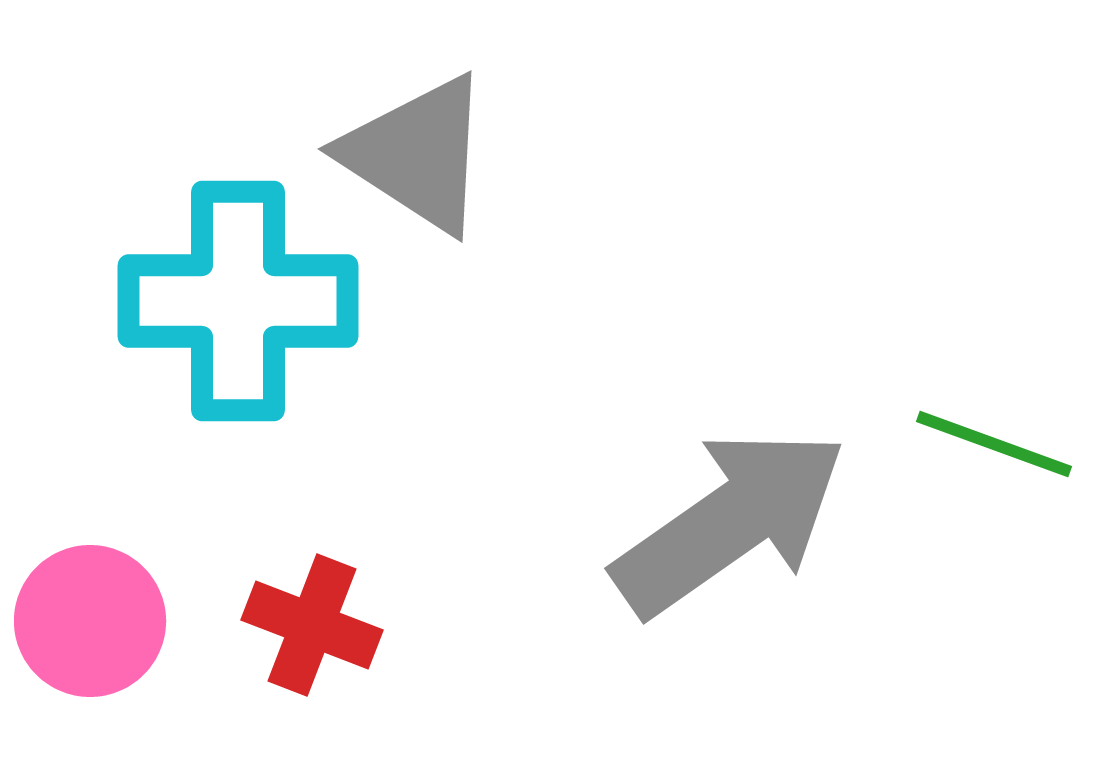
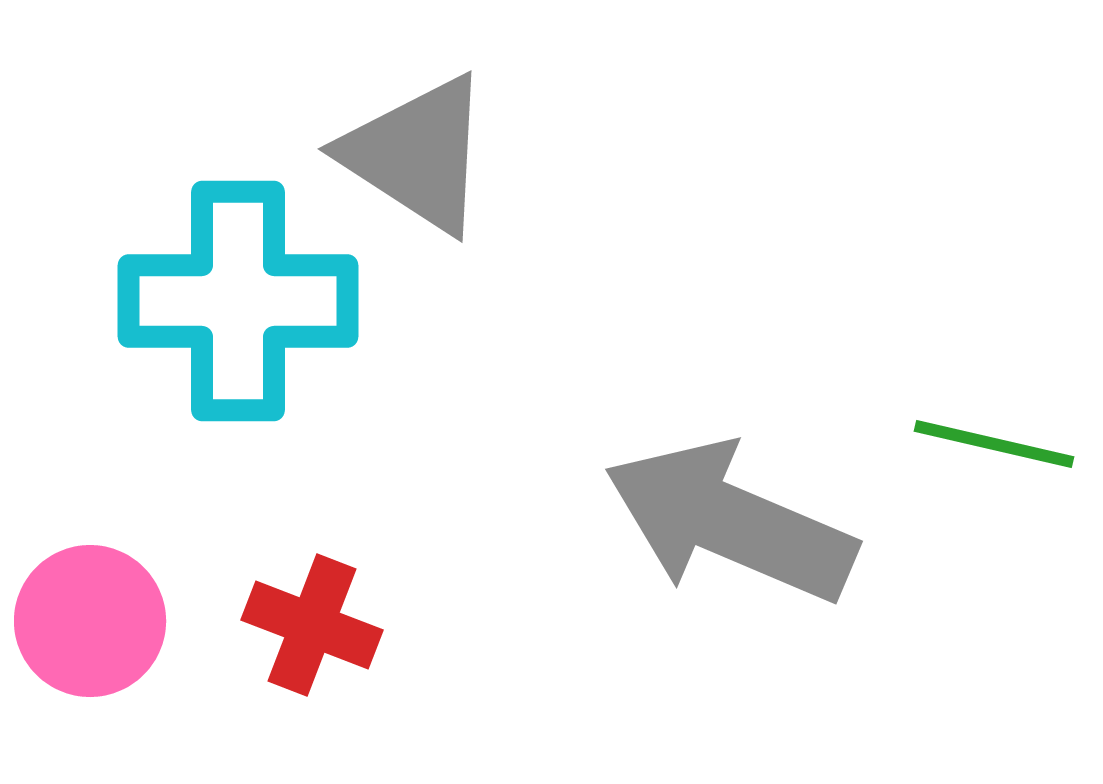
green line: rotated 7 degrees counterclockwise
gray arrow: rotated 122 degrees counterclockwise
